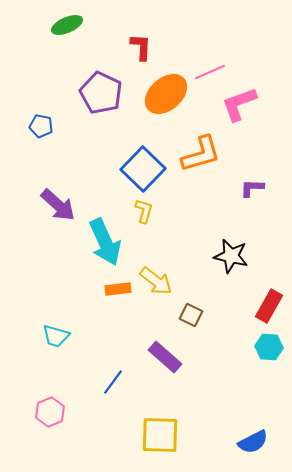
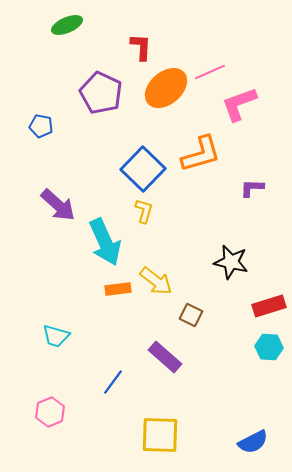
orange ellipse: moved 6 px up
black star: moved 6 px down
red rectangle: rotated 44 degrees clockwise
